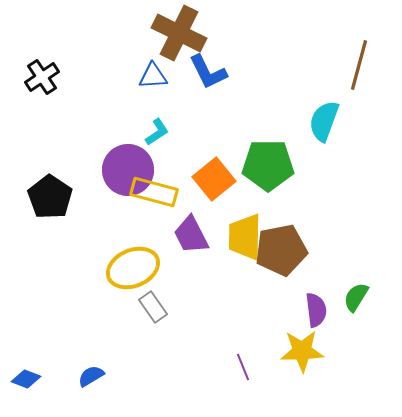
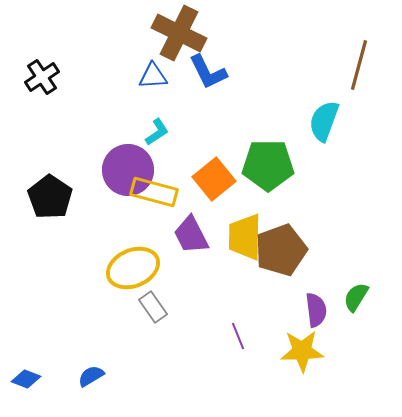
brown pentagon: rotated 9 degrees counterclockwise
purple line: moved 5 px left, 31 px up
